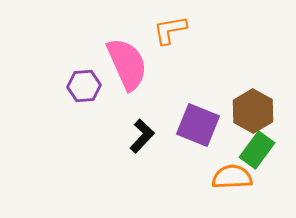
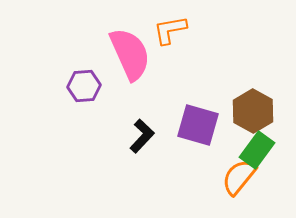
pink semicircle: moved 3 px right, 10 px up
purple square: rotated 6 degrees counterclockwise
orange semicircle: moved 7 px right; rotated 48 degrees counterclockwise
